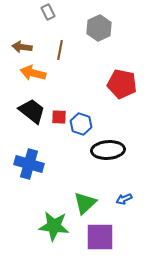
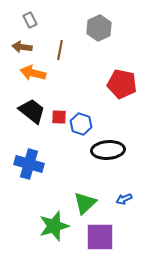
gray rectangle: moved 18 px left, 8 px down
green star: rotated 24 degrees counterclockwise
